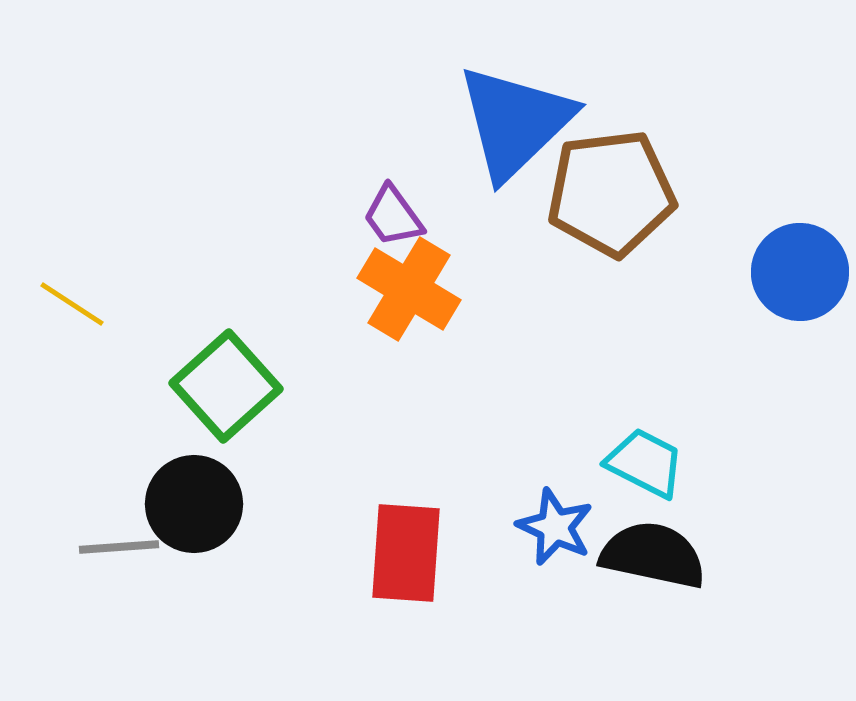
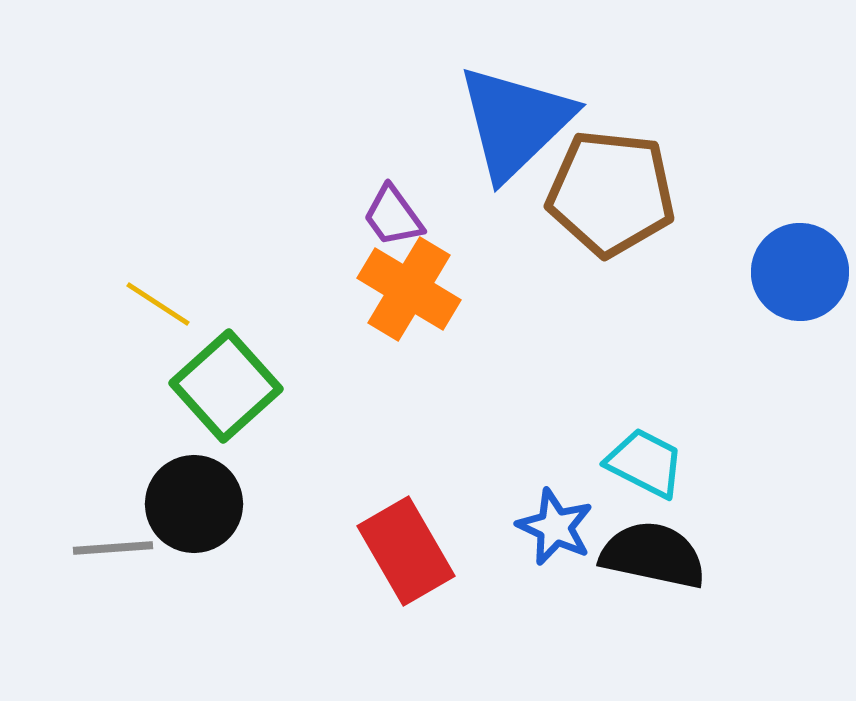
brown pentagon: rotated 13 degrees clockwise
yellow line: moved 86 px right
gray line: moved 6 px left, 1 px down
red rectangle: moved 2 px up; rotated 34 degrees counterclockwise
